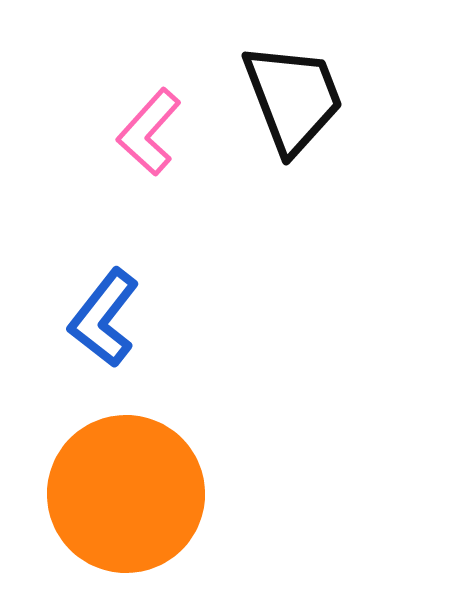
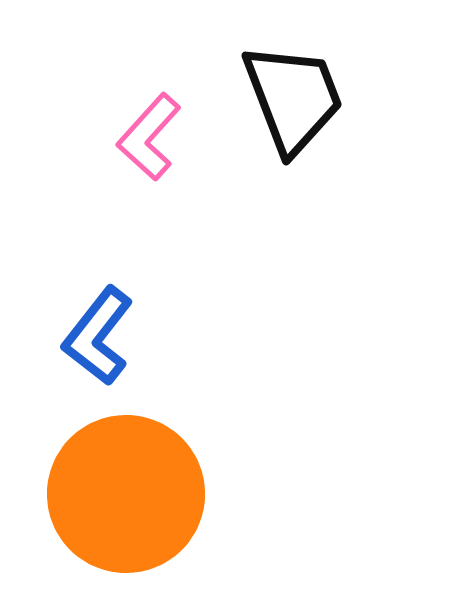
pink L-shape: moved 5 px down
blue L-shape: moved 6 px left, 18 px down
